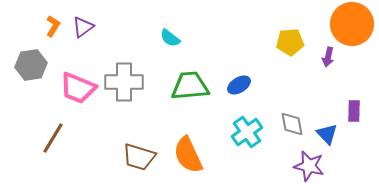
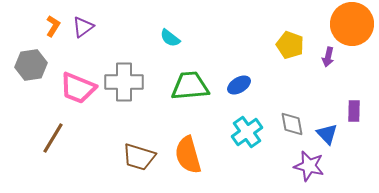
yellow pentagon: moved 3 px down; rotated 24 degrees clockwise
orange semicircle: rotated 9 degrees clockwise
